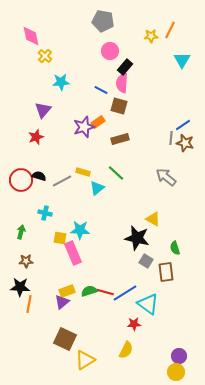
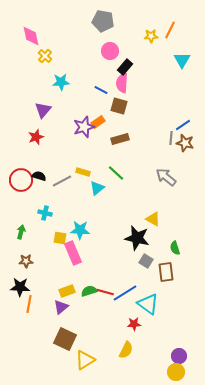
purple triangle at (62, 302): moved 1 px left, 5 px down
